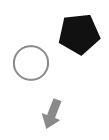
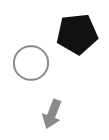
black pentagon: moved 2 px left
